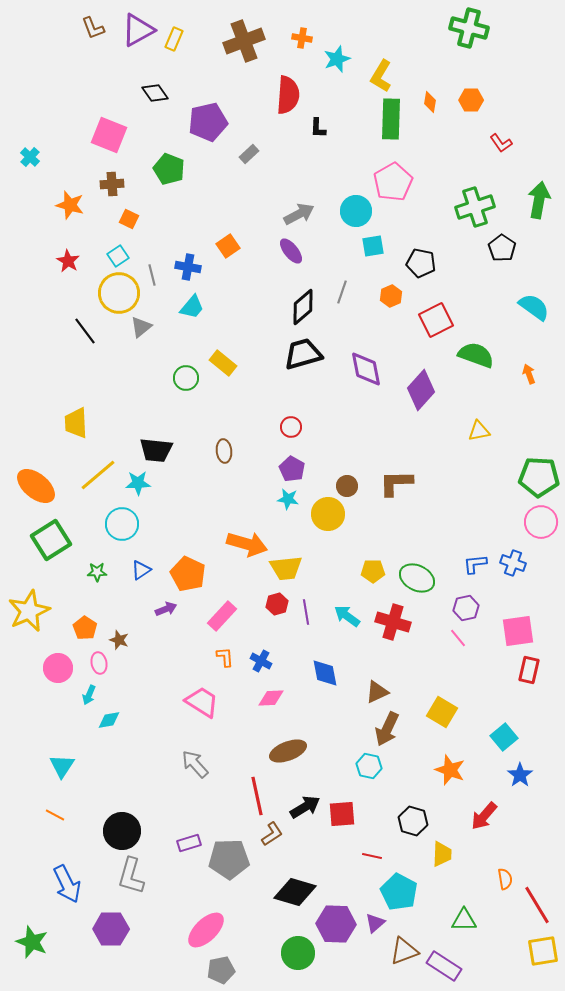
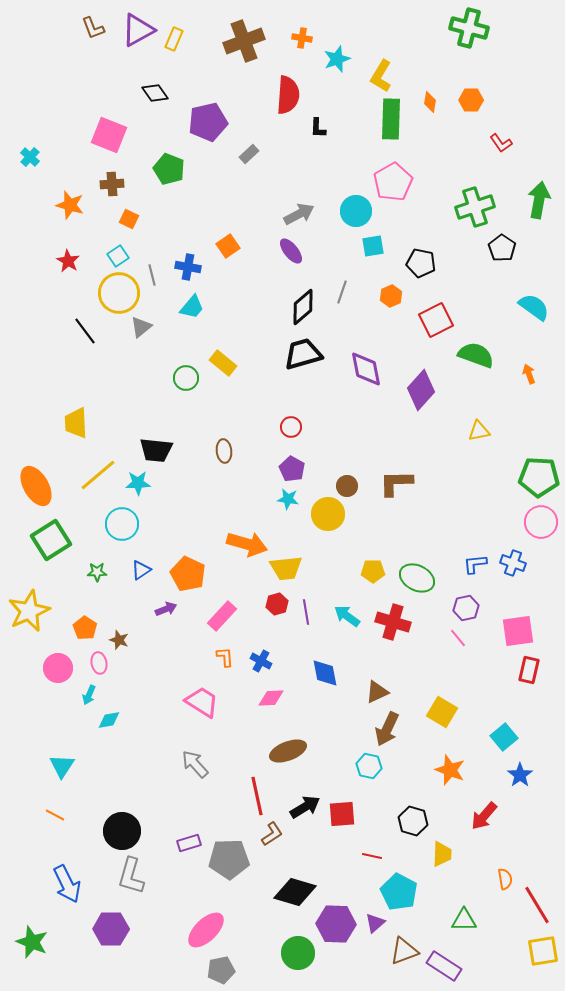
orange ellipse at (36, 486): rotated 21 degrees clockwise
